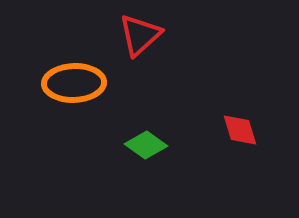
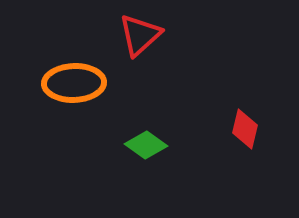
red diamond: moved 5 px right, 1 px up; rotated 30 degrees clockwise
